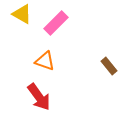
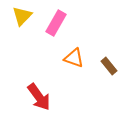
yellow triangle: moved 2 px down; rotated 45 degrees clockwise
pink rectangle: rotated 15 degrees counterclockwise
orange triangle: moved 29 px right, 3 px up
